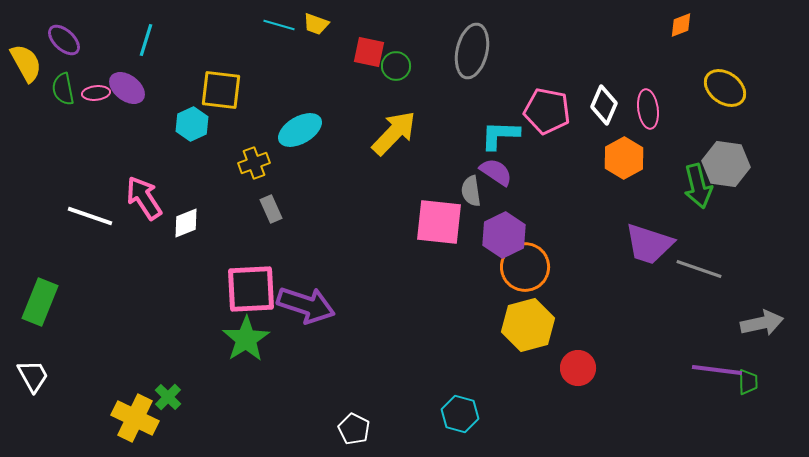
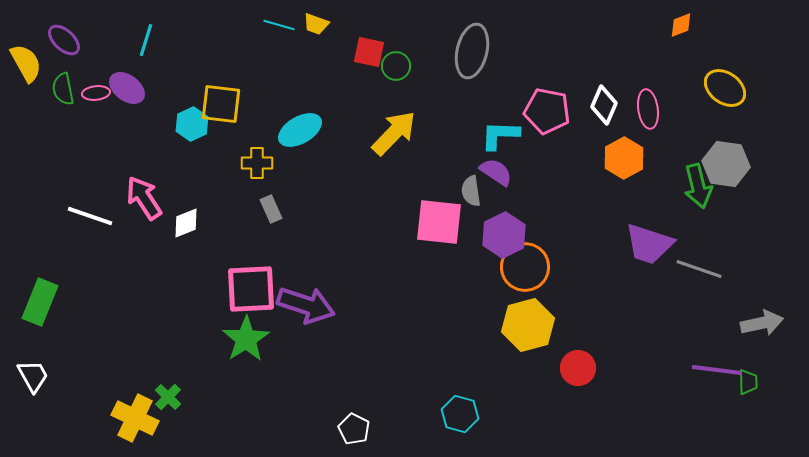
yellow square at (221, 90): moved 14 px down
yellow cross at (254, 163): moved 3 px right; rotated 20 degrees clockwise
